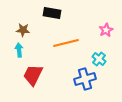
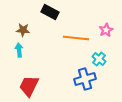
black rectangle: moved 2 px left, 1 px up; rotated 18 degrees clockwise
orange line: moved 10 px right, 5 px up; rotated 20 degrees clockwise
red trapezoid: moved 4 px left, 11 px down
